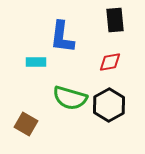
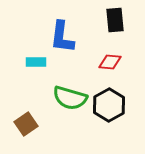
red diamond: rotated 15 degrees clockwise
brown square: rotated 25 degrees clockwise
